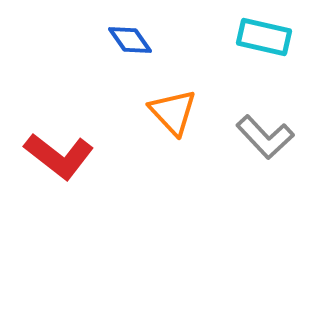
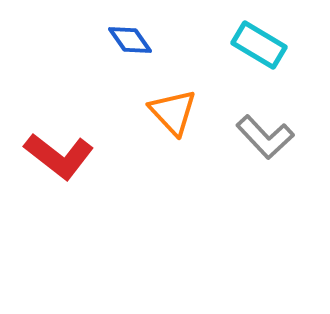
cyan rectangle: moved 5 px left, 8 px down; rotated 18 degrees clockwise
